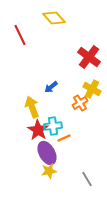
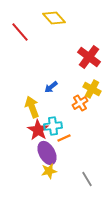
red line: moved 3 px up; rotated 15 degrees counterclockwise
